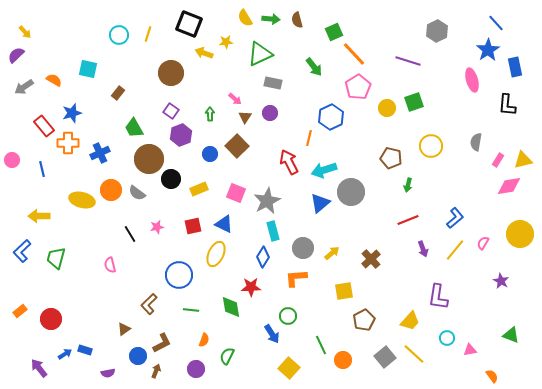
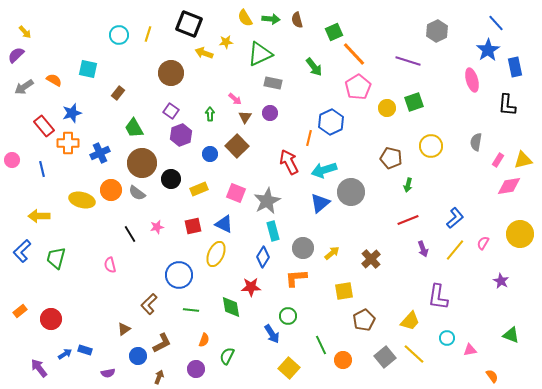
blue hexagon at (331, 117): moved 5 px down
brown circle at (149, 159): moved 7 px left, 4 px down
brown arrow at (156, 371): moved 3 px right, 6 px down
